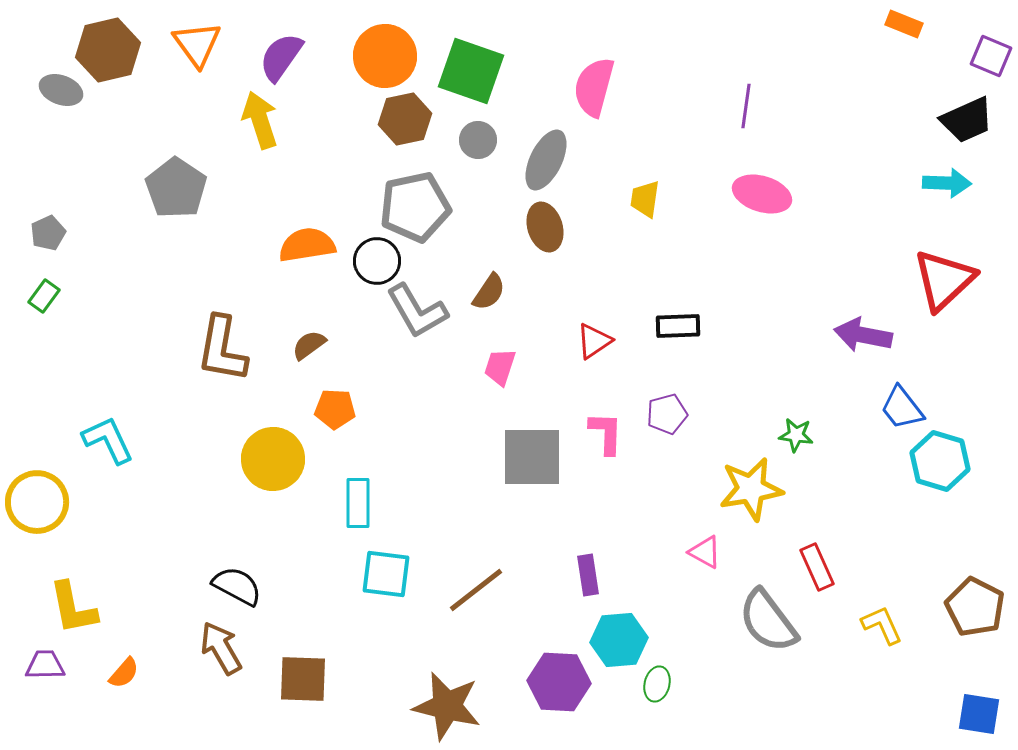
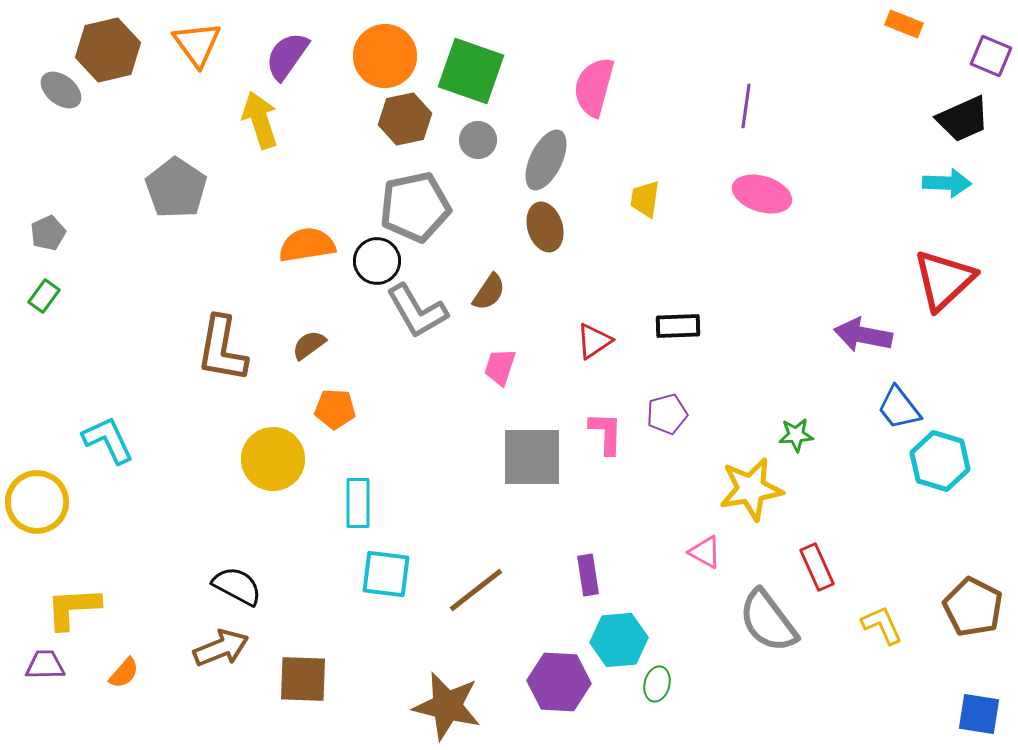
purple semicircle at (281, 57): moved 6 px right, 1 px up
gray ellipse at (61, 90): rotated 18 degrees clockwise
black trapezoid at (967, 120): moved 4 px left, 1 px up
blue trapezoid at (902, 408): moved 3 px left
green star at (796, 435): rotated 12 degrees counterclockwise
brown pentagon at (975, 607): moved 2 px left
yellow L-shape at (73, 608): rotated 98 degrees clockwise
brown arrow at (221, 648): rotated 98 degrees clockwise
